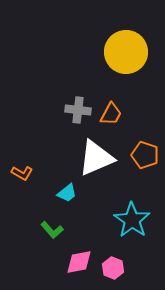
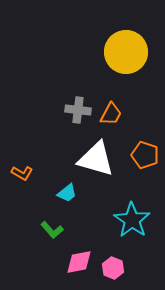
white triangle: moved 1 px down; rotated 39 degrees clockwise
